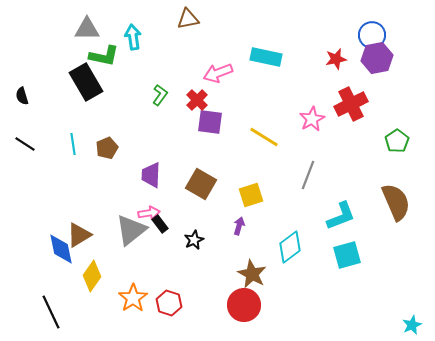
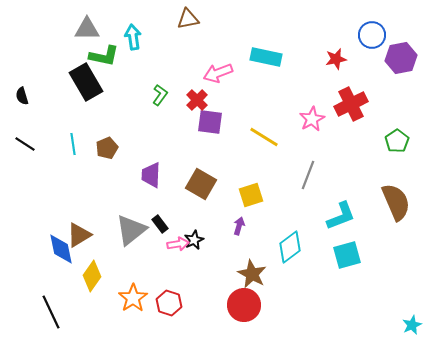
purple hexagon at (377, 58): moved 24 px right
pink arrow at (149, 213): moved 29 px right, 31 px down
